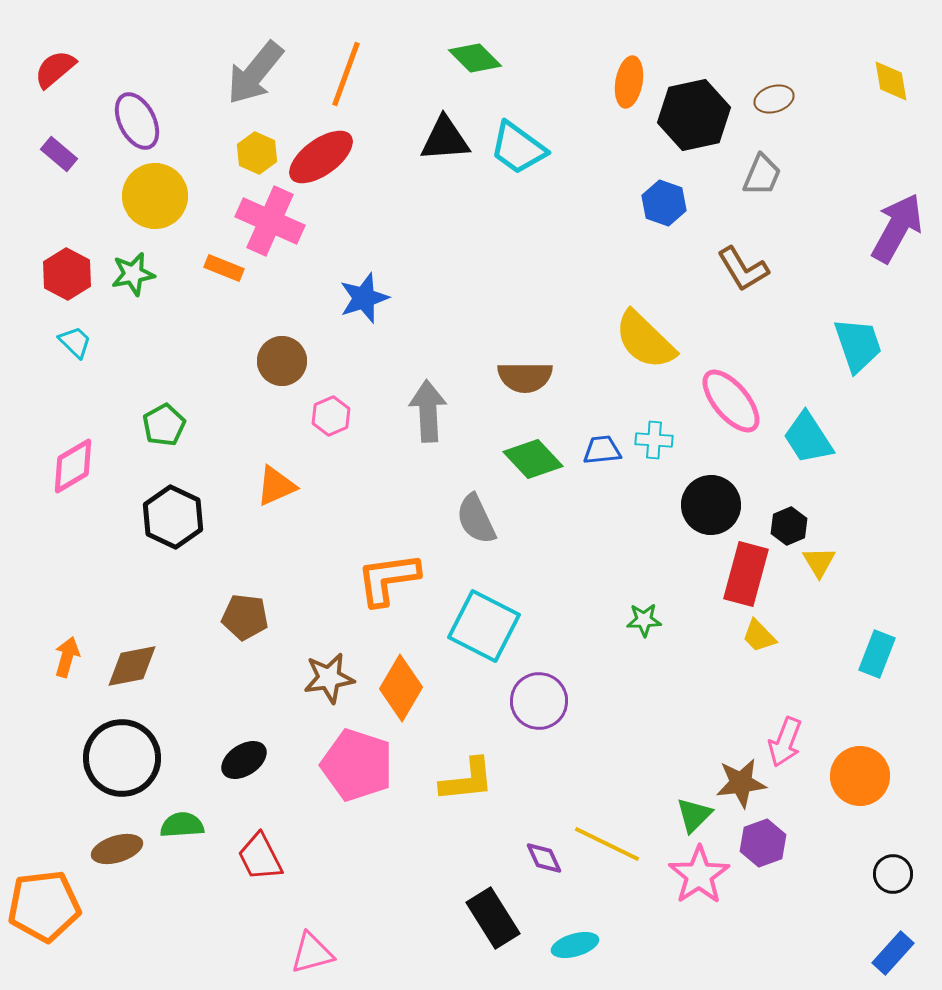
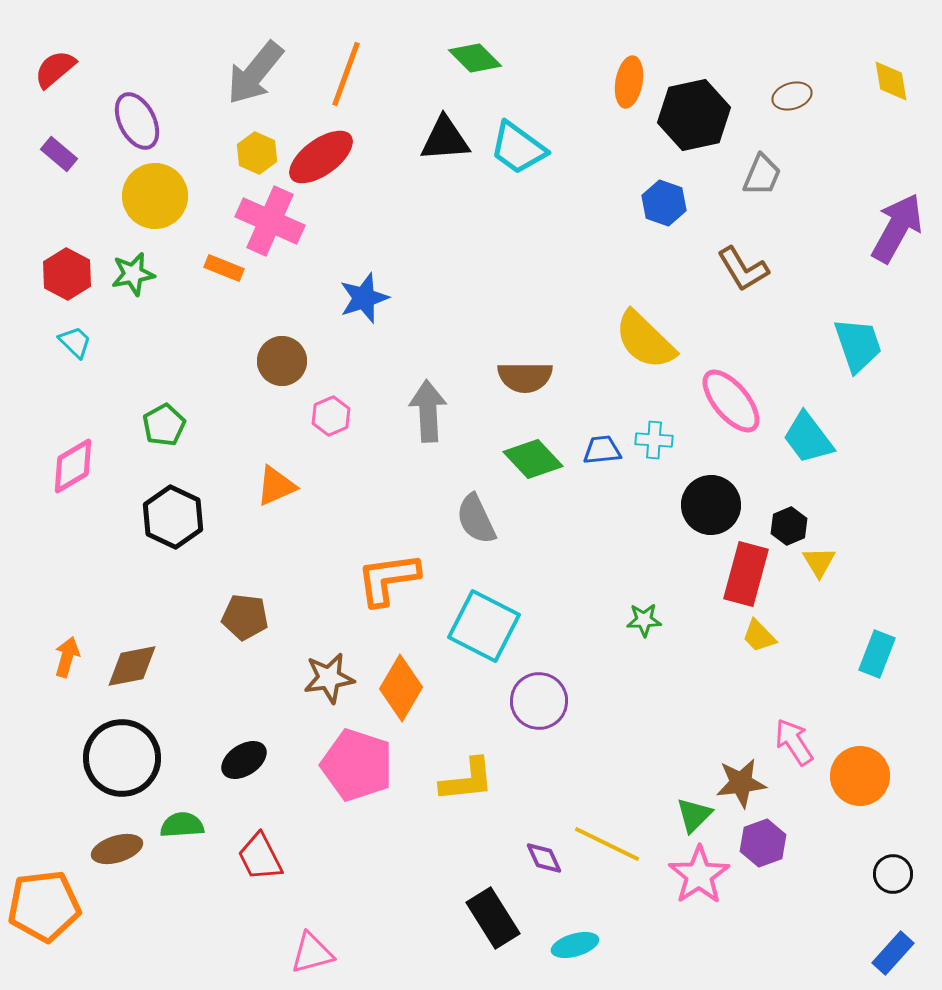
brown ellipse at (774, 99): moved 18 px right, 3 px up
cyan trapezoid at (808, 438): rotated 4 degrees counterclockwise
pink arrow at (785, 742): moved 9 px right; rotated 126 degrees clockwise
